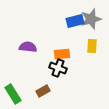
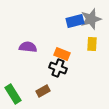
yellow rectangle: moved 2 px up
orange rectangle: rotated 28 degrees clockwise
